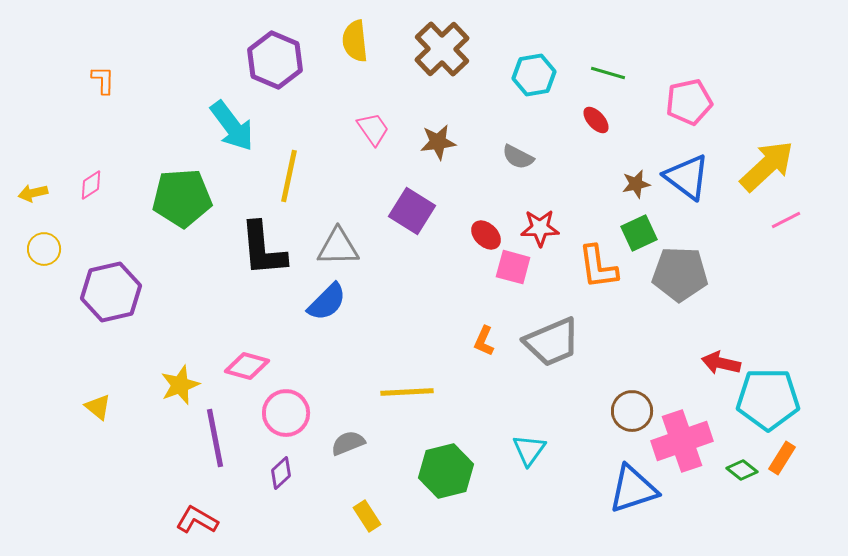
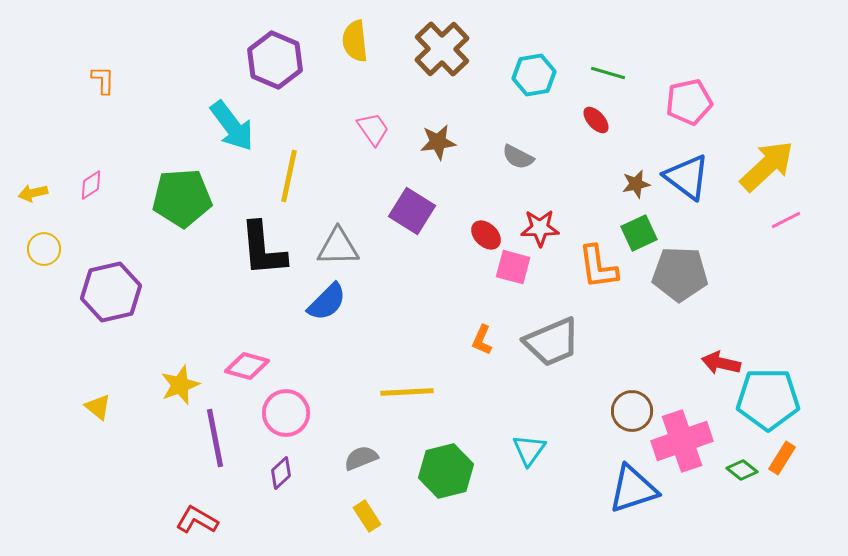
orange L-shape at (484, 341): moved 2 px left, 1 px up
gray semicircle at (348, 443): moved 13 px right, 15 px down
